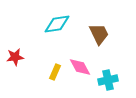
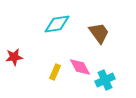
brown trapezoid: moved 1 px up; rotated 10 degrees counterclockwise
red star: moved 1 px left
cyan cross: moved 3 px left; rotated 12 degrees counterclockwise
